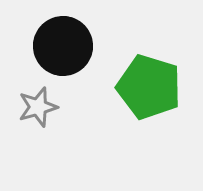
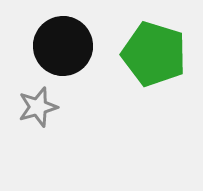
green pentagon: moved 5 px right, 33 px up
